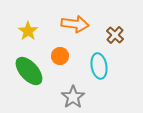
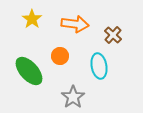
yellow star: moved 4 px right, 12 px up
brown cross: moved 2 px left
